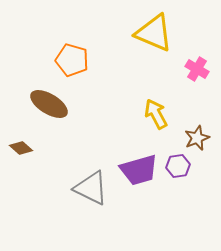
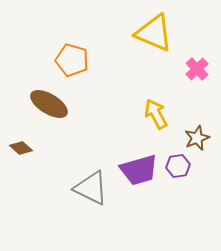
pink cross: rotated 15 degrees clockwise
